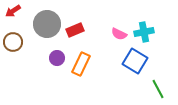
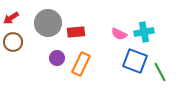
red arrow: moved 2 px left, 7 px down
gray circle: moved 1 px right, 1 px up
red rectangle: moved 1 px right, 2 px down; rotated 18 degrees clockwise
blue square: rotated 10 degrees counterclockwise
green line: moved 2 px right, 17 px up
